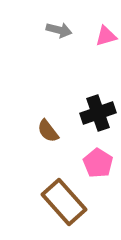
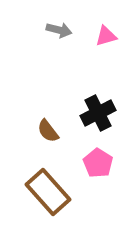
black cross: rotated 8 degrees counterclockwise
brown rectangle: moved 16 px left, 10 px up
